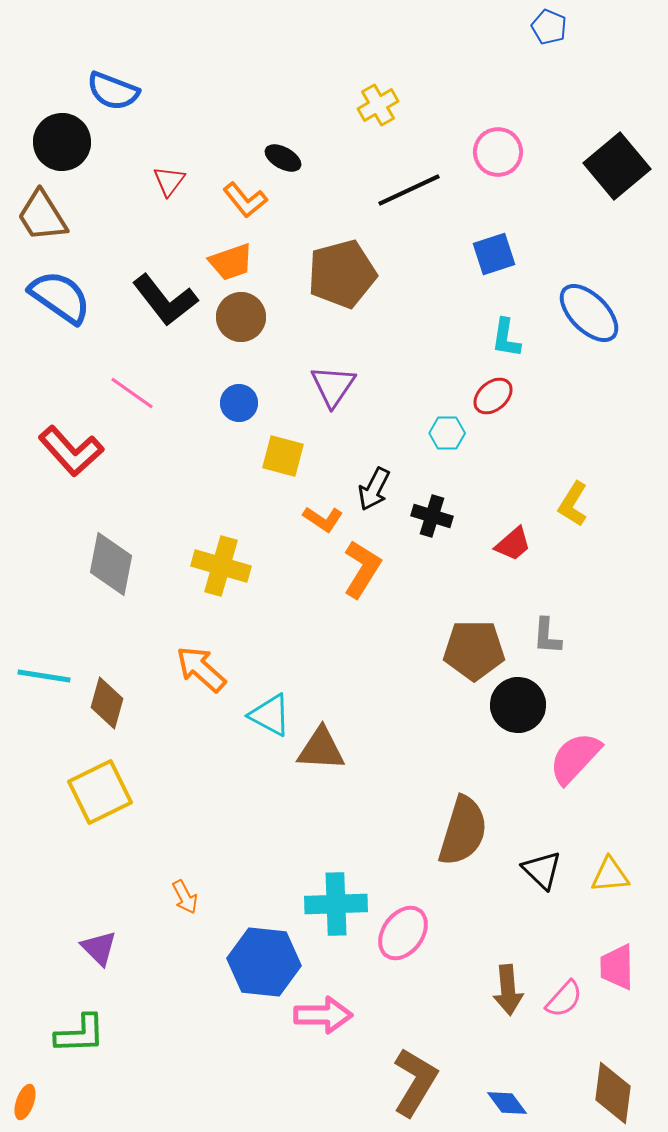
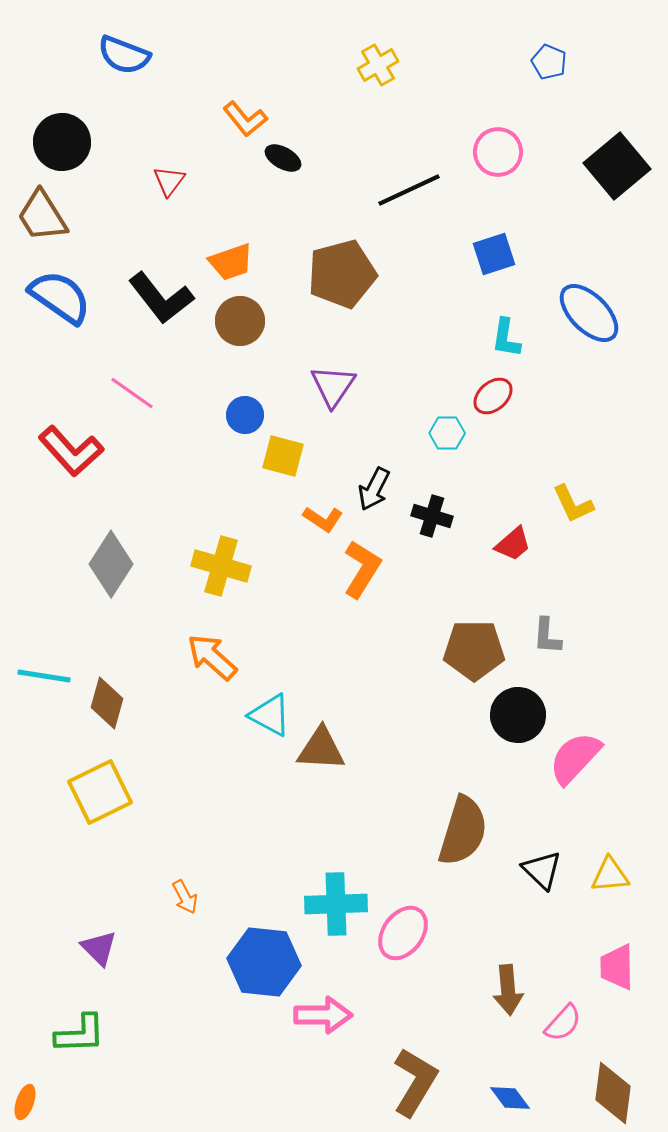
blue pentagon at (549, 27): moved 35 px down
blue semicircle at (113, 91): moved 11 px right, 36 px up
yellow cross at (378, 105): moved 40 px up
orange L-shape at (245, 200): moved 81 px up
black L-shape at (165, 300): moved 4 px left, 2 px up
brown circle at (241, 317): moved 1 px left, 4 px down
blue circle at (239, 403): moved 6 px right, 12 px down
yellow L-shape at (573, 504): rotated 57 degrees counterclockwise
gray diamond at (111, 564): rotated 22 degrees clockwise
orange arrow at (201, 669): moved 11 px right, 12 px up
black circle at (518, 705): moved 10 px down
pink semicircle at (564, 999): moved 1 px left, 24 px down
blue diamond at (507, 1103): moved 3 px right, 5 px up
